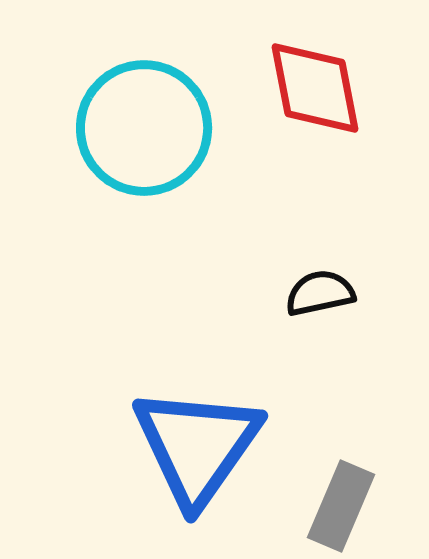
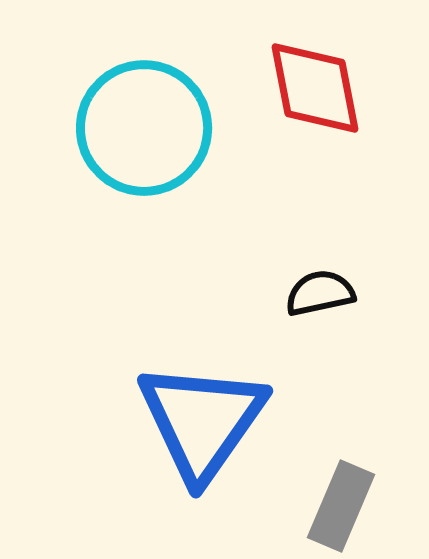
blue triangle: moved 5 px right, 25 px up
